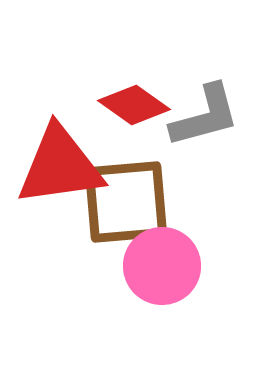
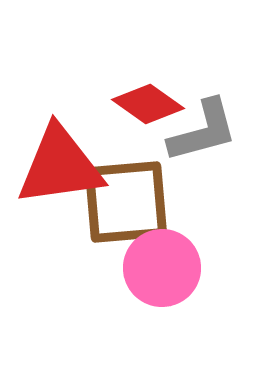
red diamond: moved 14 px right, 1 px up
gray L-shape: moved 2 px left, 15 px down
pink circle: moved 2 px down
